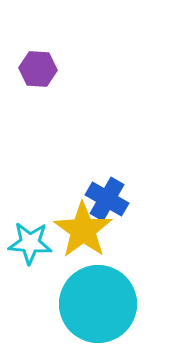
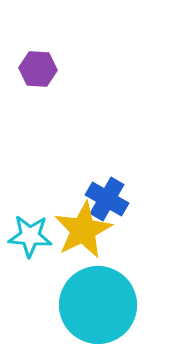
yellow star: rotated 10 degrees clockwise
cyan star: moved 7 px up
cyan circle: moved 1 px down
